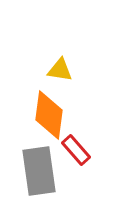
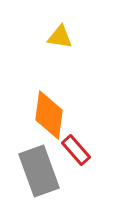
yellow triangle: moved 33 px up
gray rectangle: rotated 12 degrees counterclockwise
